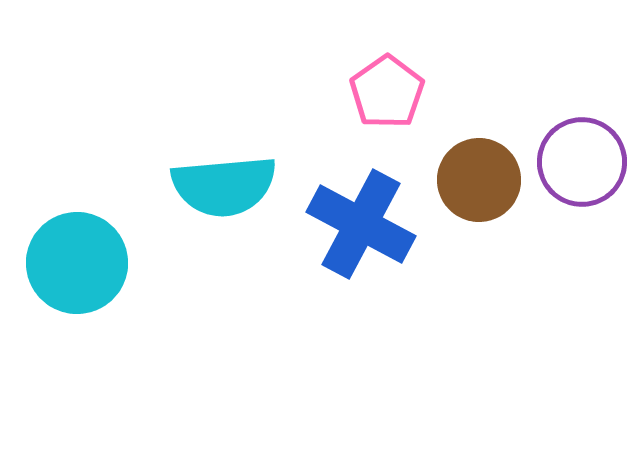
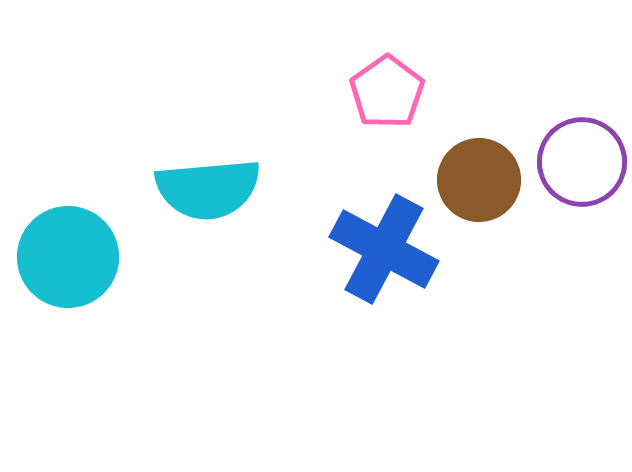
cyan semicircle: moved 16 px left, 3 px down
blue cross: moved 23 px right, 25 px down
cyan circle: moved 9 px left, 6 px up
